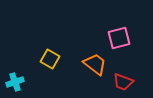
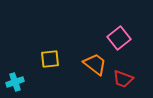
pink square: rotated 25 degrees counterclockwise
yellow square: rotated 36 degrees counterclockwise
red trapezoid: moved 3 px up
